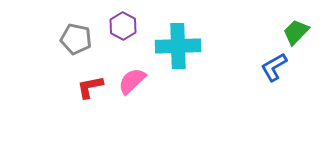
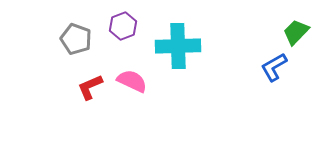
purple hexagon: rotated 12 degrees clockwise
gray pentagon: rotated 8 degrees clockwise
pink semicircle: rotated 68 degrees clockwise
red L-shape: rotated 12 degrees counterclockwise
